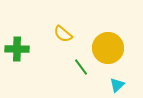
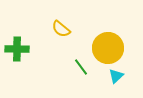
yellow semicircle: moved 2 px left, 5 px up
cyan triangle: moved 1 px left, 9 px up
